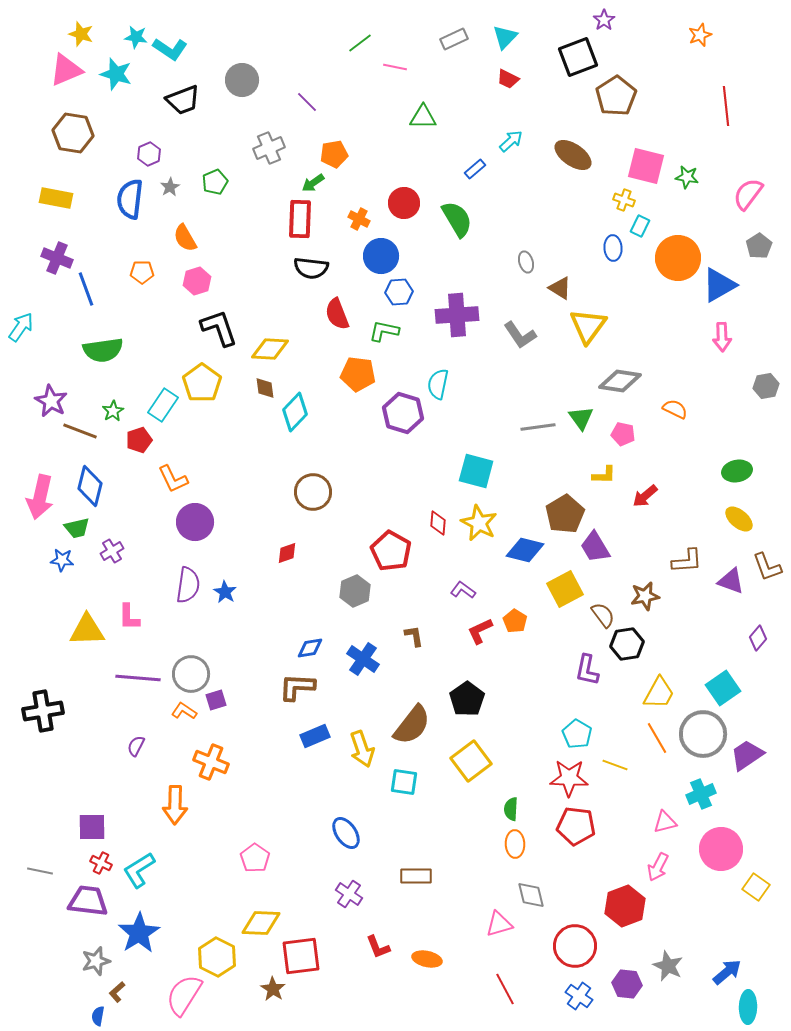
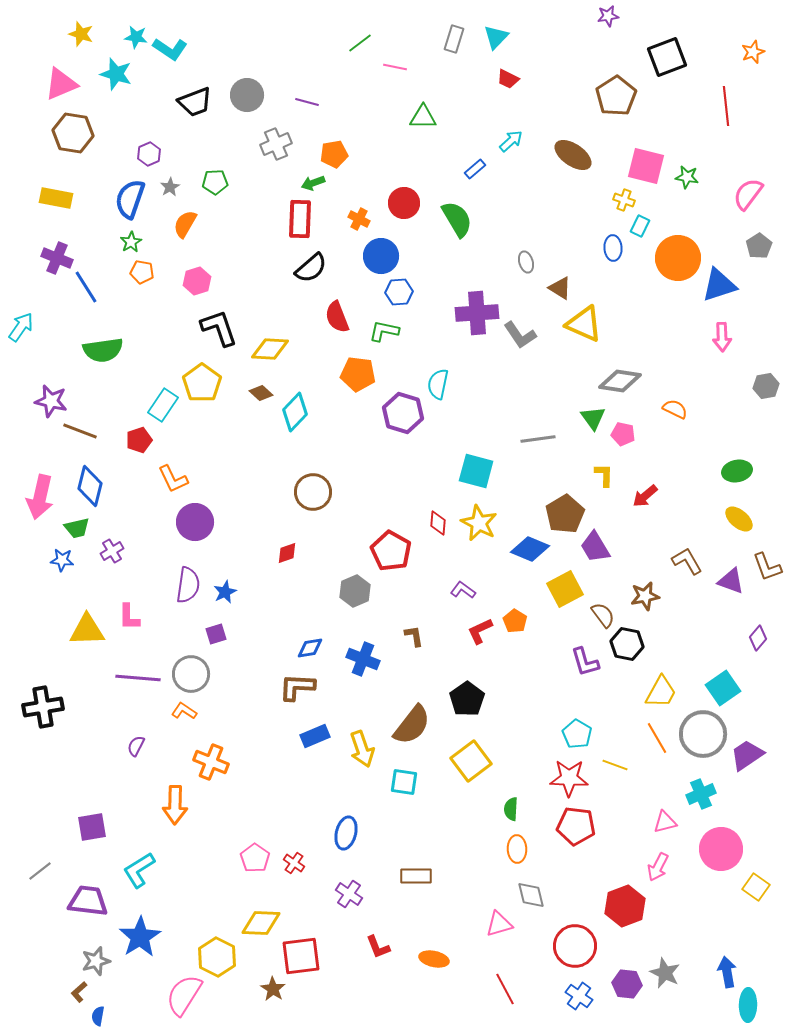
purple star at (604, 20): moved 4 px right, 4 px up; rotated 25 degrees clockwise
orange star at (700, 35): moved 53 px right, 17 px down
cyan triangle at (505, 37): moved 9 px left
gray rectangle at (454, 39): rotated 48 degrees counterclockwise
black square at (578, 57): moved 89 px right
pink triangle at (66, 70): moved 5 px left, 14 px down
gray circle at (242, 80): moved 5 px right, 15 px down
black trapezoid at (183, 100): moved 12 px right, 2 px down
purple line at (307, 102): rotated 30 degrees counterclockwise
gray cross at (269, 148): moved 7 px right, 4 px up
green pentagon at (215, 182): rotated 20 degrees clockwise
green arrow at (313, 183): rotated 15 degrees clockwise
blue semicircle at (130, 199): rotated 12 degrees clockwise
orange semicircle at (185, 238): moved 14 px up; rotated 60 degrees clockwise
black semicircle at (311, 268): rotated 48 degrees counterclockwise
orange pentagon at (142, 272): rotated 10 degrees clockwise
blue triangle at (719, 285): rotated 12 degrees clockwise
blue line at (86, 289): moved 2 px up; rotated 12 degrees counterclockwise
red semicircle at (337, 314): moved 3 px down
purple cross at (457, 315): moved 20 px right, 2 px up
yellow triangle at (588, 326): moved 4 px left, 2 px up; rotated 42 degrees counterclockwise
brown diamond at (265, 388): moved 4 px left, 5 px down; rotated 40 degrees counterclockwise
purple star at (51, 401): rotated 16 degrees counterclockwise
green star at (113, 411): moved 18 px right, 169 px up
green triangle at (581, 418): moved 12 px right
gray line at (538, 427): moved 12 px down
yellow L-shape at (604, 475): rotated 90 degrees counterclockwise
blue diamond at (525, 550): moved 5 px right, 1 px up; rotated 9 degrees clockwise
brown L-shape at (687, 561): rotated 116 degrees counterclockwise
blue star at (225, 592): rotated 15 degrees clockwise
black hexagon at (627, 644): rotated 20 degrees clockwise
blue cross at (363, 659): rotated 12 degrees counterclockwise
purple L-shape at (587, 670): moved 2 px left, 8 px up; rotated 28 degrees counterclockwise
yellow trapezoid at (659, 693): moved 2 px right, 1 px up
purple square at (216, 700): moved 66 px up
black cross at (43, 711): moved 4 px up
purple square at (92, 827): rotated 8 degrees counterclockwise
blue ellipse at (346, 833): rotated 48 degrees clockwise
orange ellipse at (515, 844): moved 2 px right, 5 px down
red cross at (101, 863): moved 193 px right; rotated 10 degrees clockwise
gray line at (40, 871): rotated 50 degrees counterclockwise
blue star at (139, 933): moved 1 px right, 4 px down
orange ellipse at (427, 959): moved 7 px right
gray star at (668, 966): moved 3 px left, 7 px down
blue arrow at (727, 972): rotated 60 degrees counterclockwise
brown L-shape at (117, 992): moved 38 px left
cyan ellipse at (748, 1007): moved 2 px up
